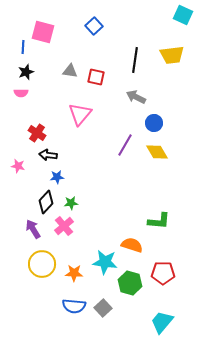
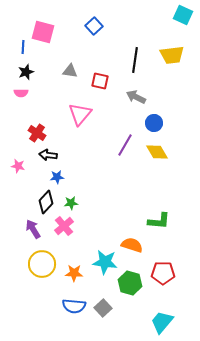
red square: moved 4 px right, 4 px down
